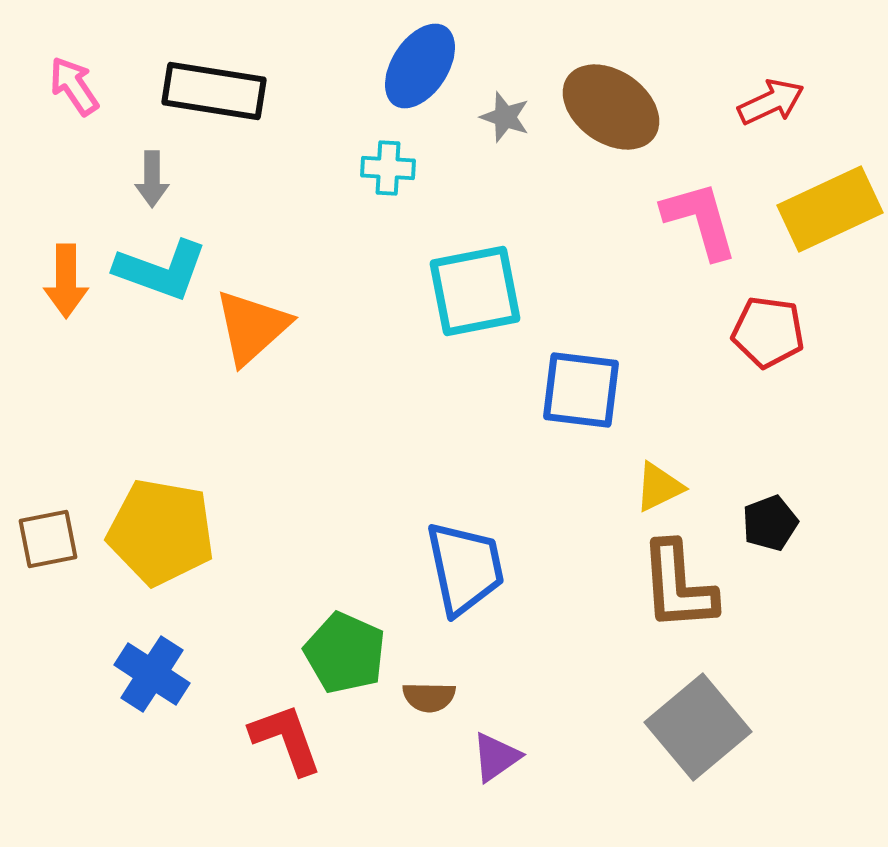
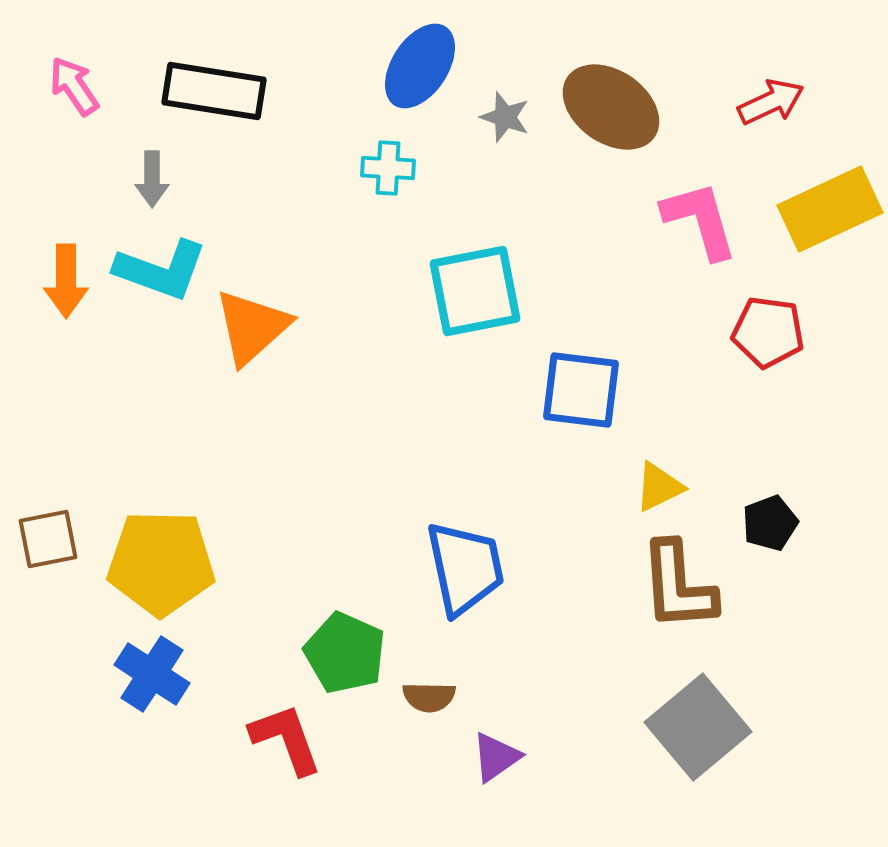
yellow pentagon: moved 31 px down; rotated 9 degrees counterclockwise
